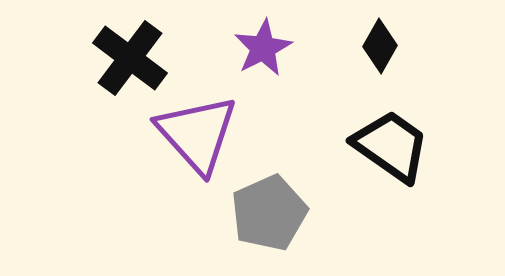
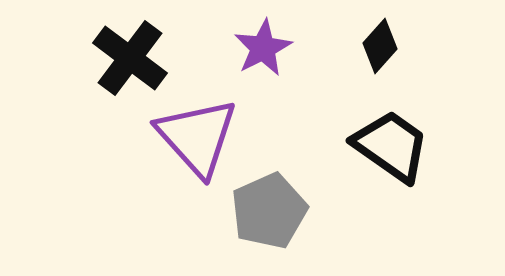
black diamond: rotated 12 degrees clockwise
purple triangle: moved 3 px down
gray pentagon: moved 2 px up
